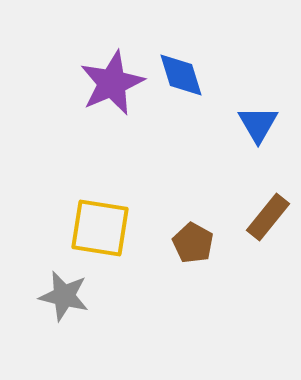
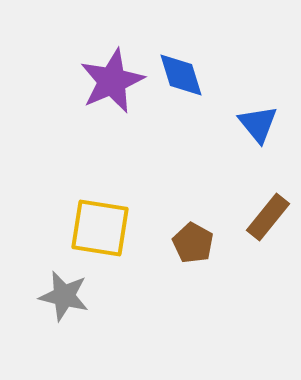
purple star: moved 2 px up
blue triangle: rotated 9 degrees counterclockwise
